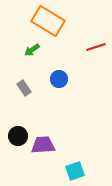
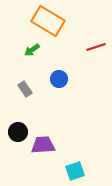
gray rectangle: moved 1 px right, 1 px down
black circle: moved 4 px up
